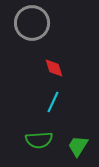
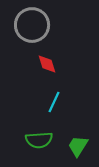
gray circle: moved 2 px down
red diamond: moved 7 px left, 4 px up
cyan line: moved 1 px right
